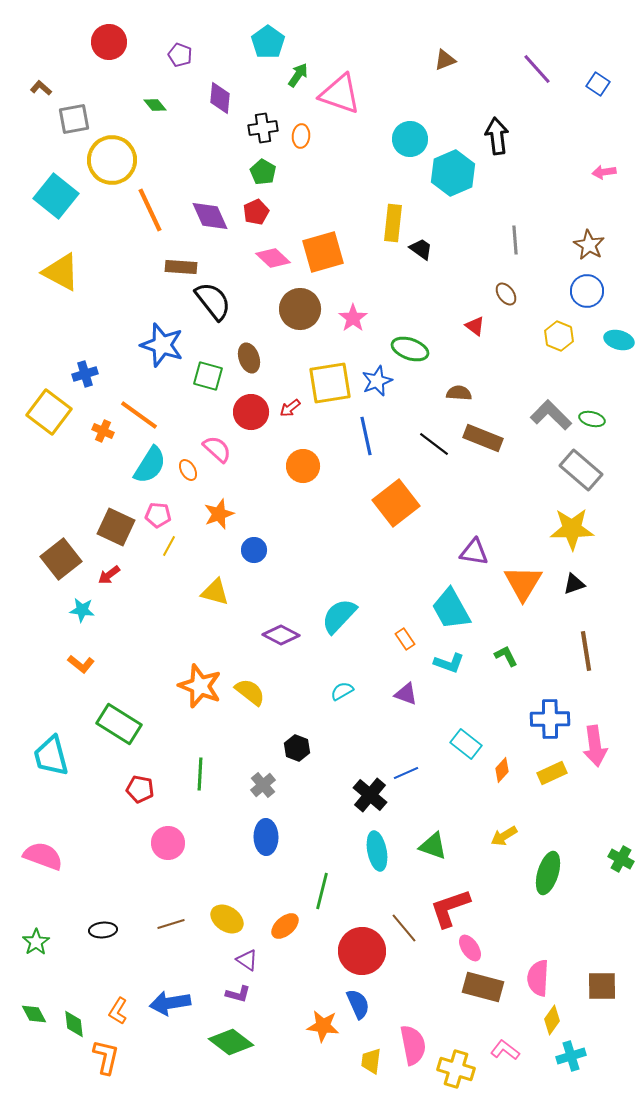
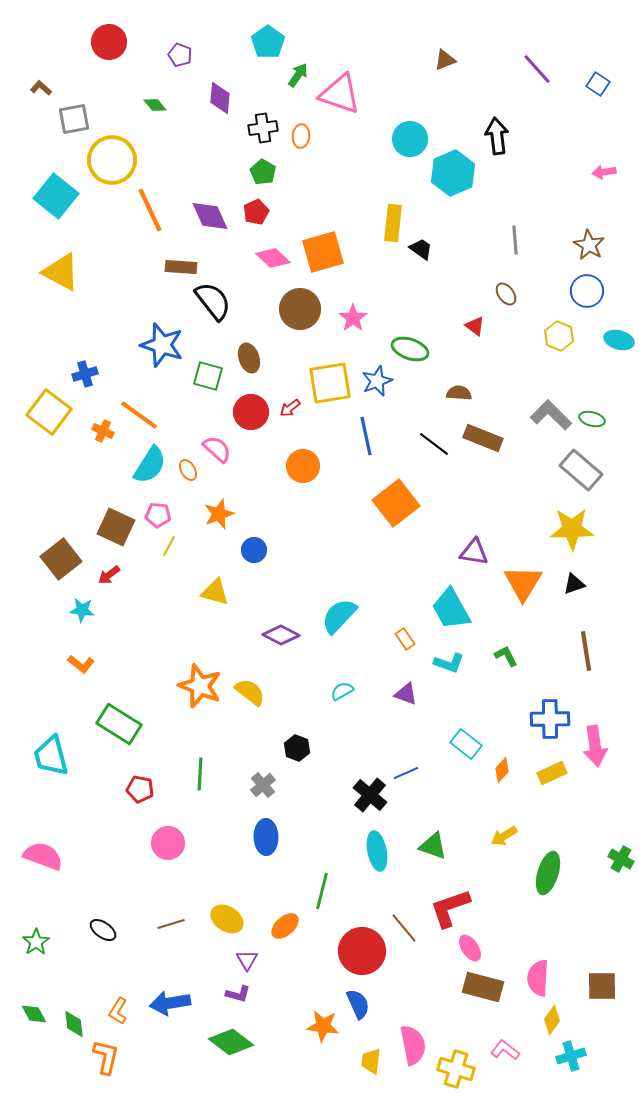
black ellipse at (103, 930): rotated 40 degrees clockwise
purple triangle at (247, 960): rotated 25 degrees clockwise
